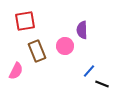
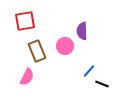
purple semicircle: moved 1 px down
pink semicircle: moved 11 px right, 6 px down
